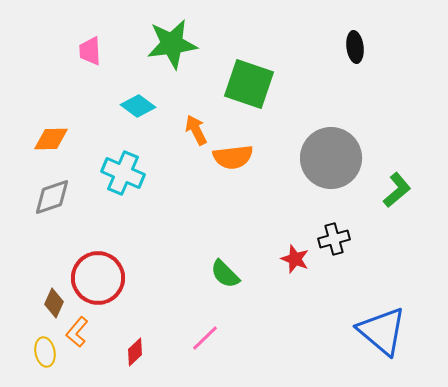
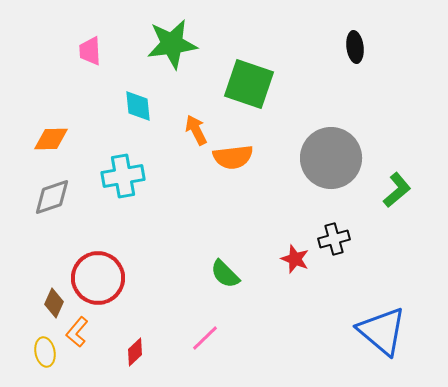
cyan diamond: rotated 48 degrees clockwise
cyan cross: moved 3 px down; rotated 33 degrees counterclockwise
